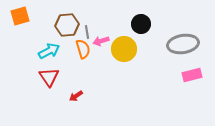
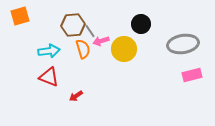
brown hexagon: moved 6 px right
gray line: moved 3 px right, 1 px up; rotated 24 degrees counterclockwise
cyan arrow: rotated 20 degrees clockwise
red triangle: rotated 35 degrees counterclockwise
